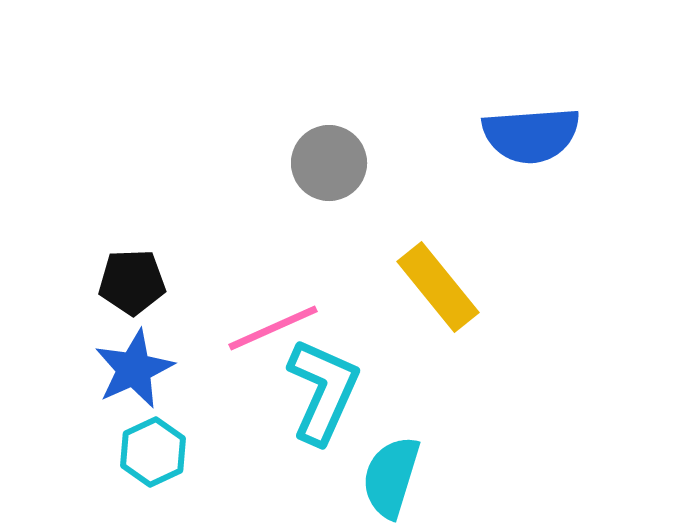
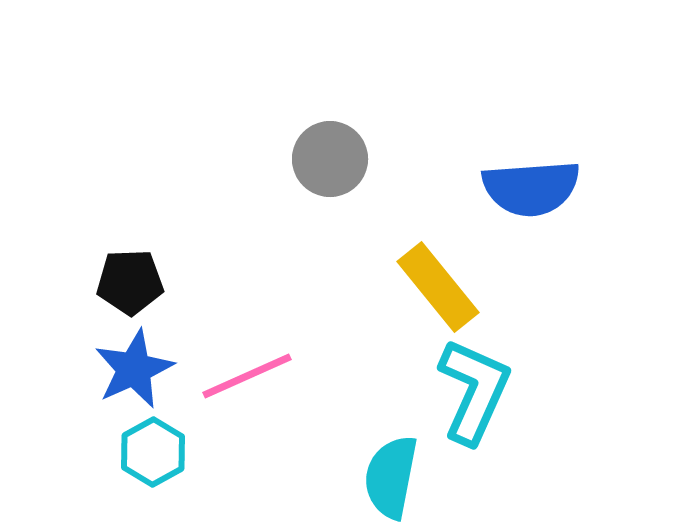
blue semicircle: moved 53 px down
gray circle: moved 1 px right, 4 px up
black pentagon: moved 2 px left
pink line: moved 26 px left, 48 px down
cyan L-shape: moved 151 px right
cyan hexagon: rotated 4 degrees counterclockwise
cyan semicircle: rotated 6 degrees counterclockwise
